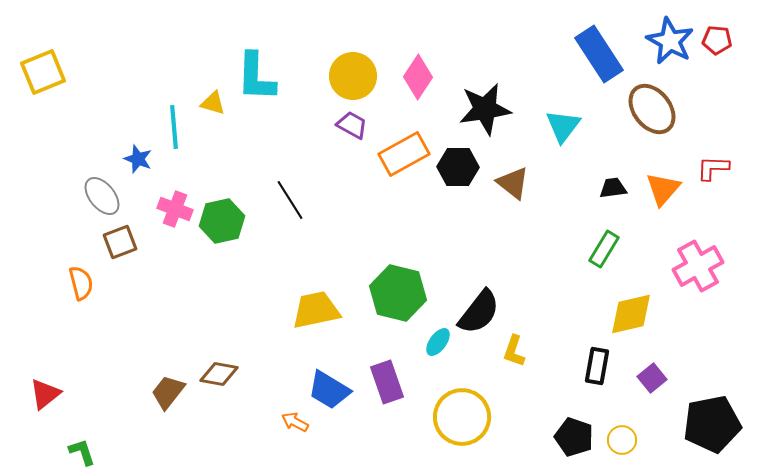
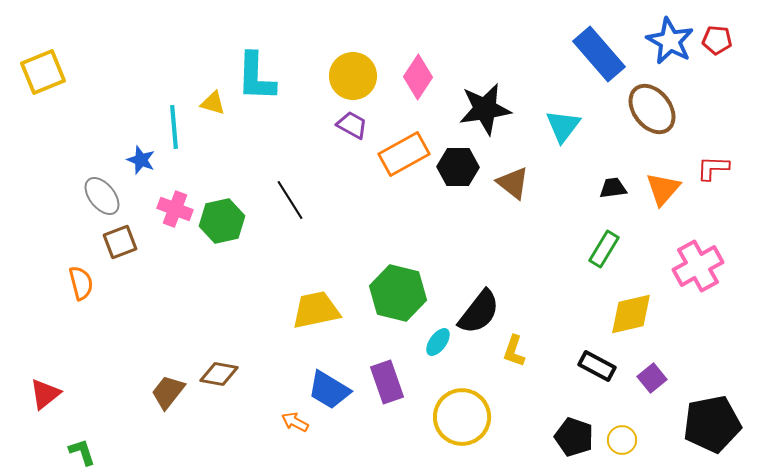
blue rectangle at (599, 54): rotated 8 degrees counterclockwise
blue star at (138, 159): moved 3 px right, 1 px down
black rectangle at (597, 366): rotated 72 degrees counterclockwise
